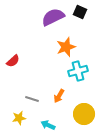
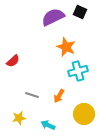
orange star: rotated 30 degrees counterclockwise
gray line: moved 4 px up
